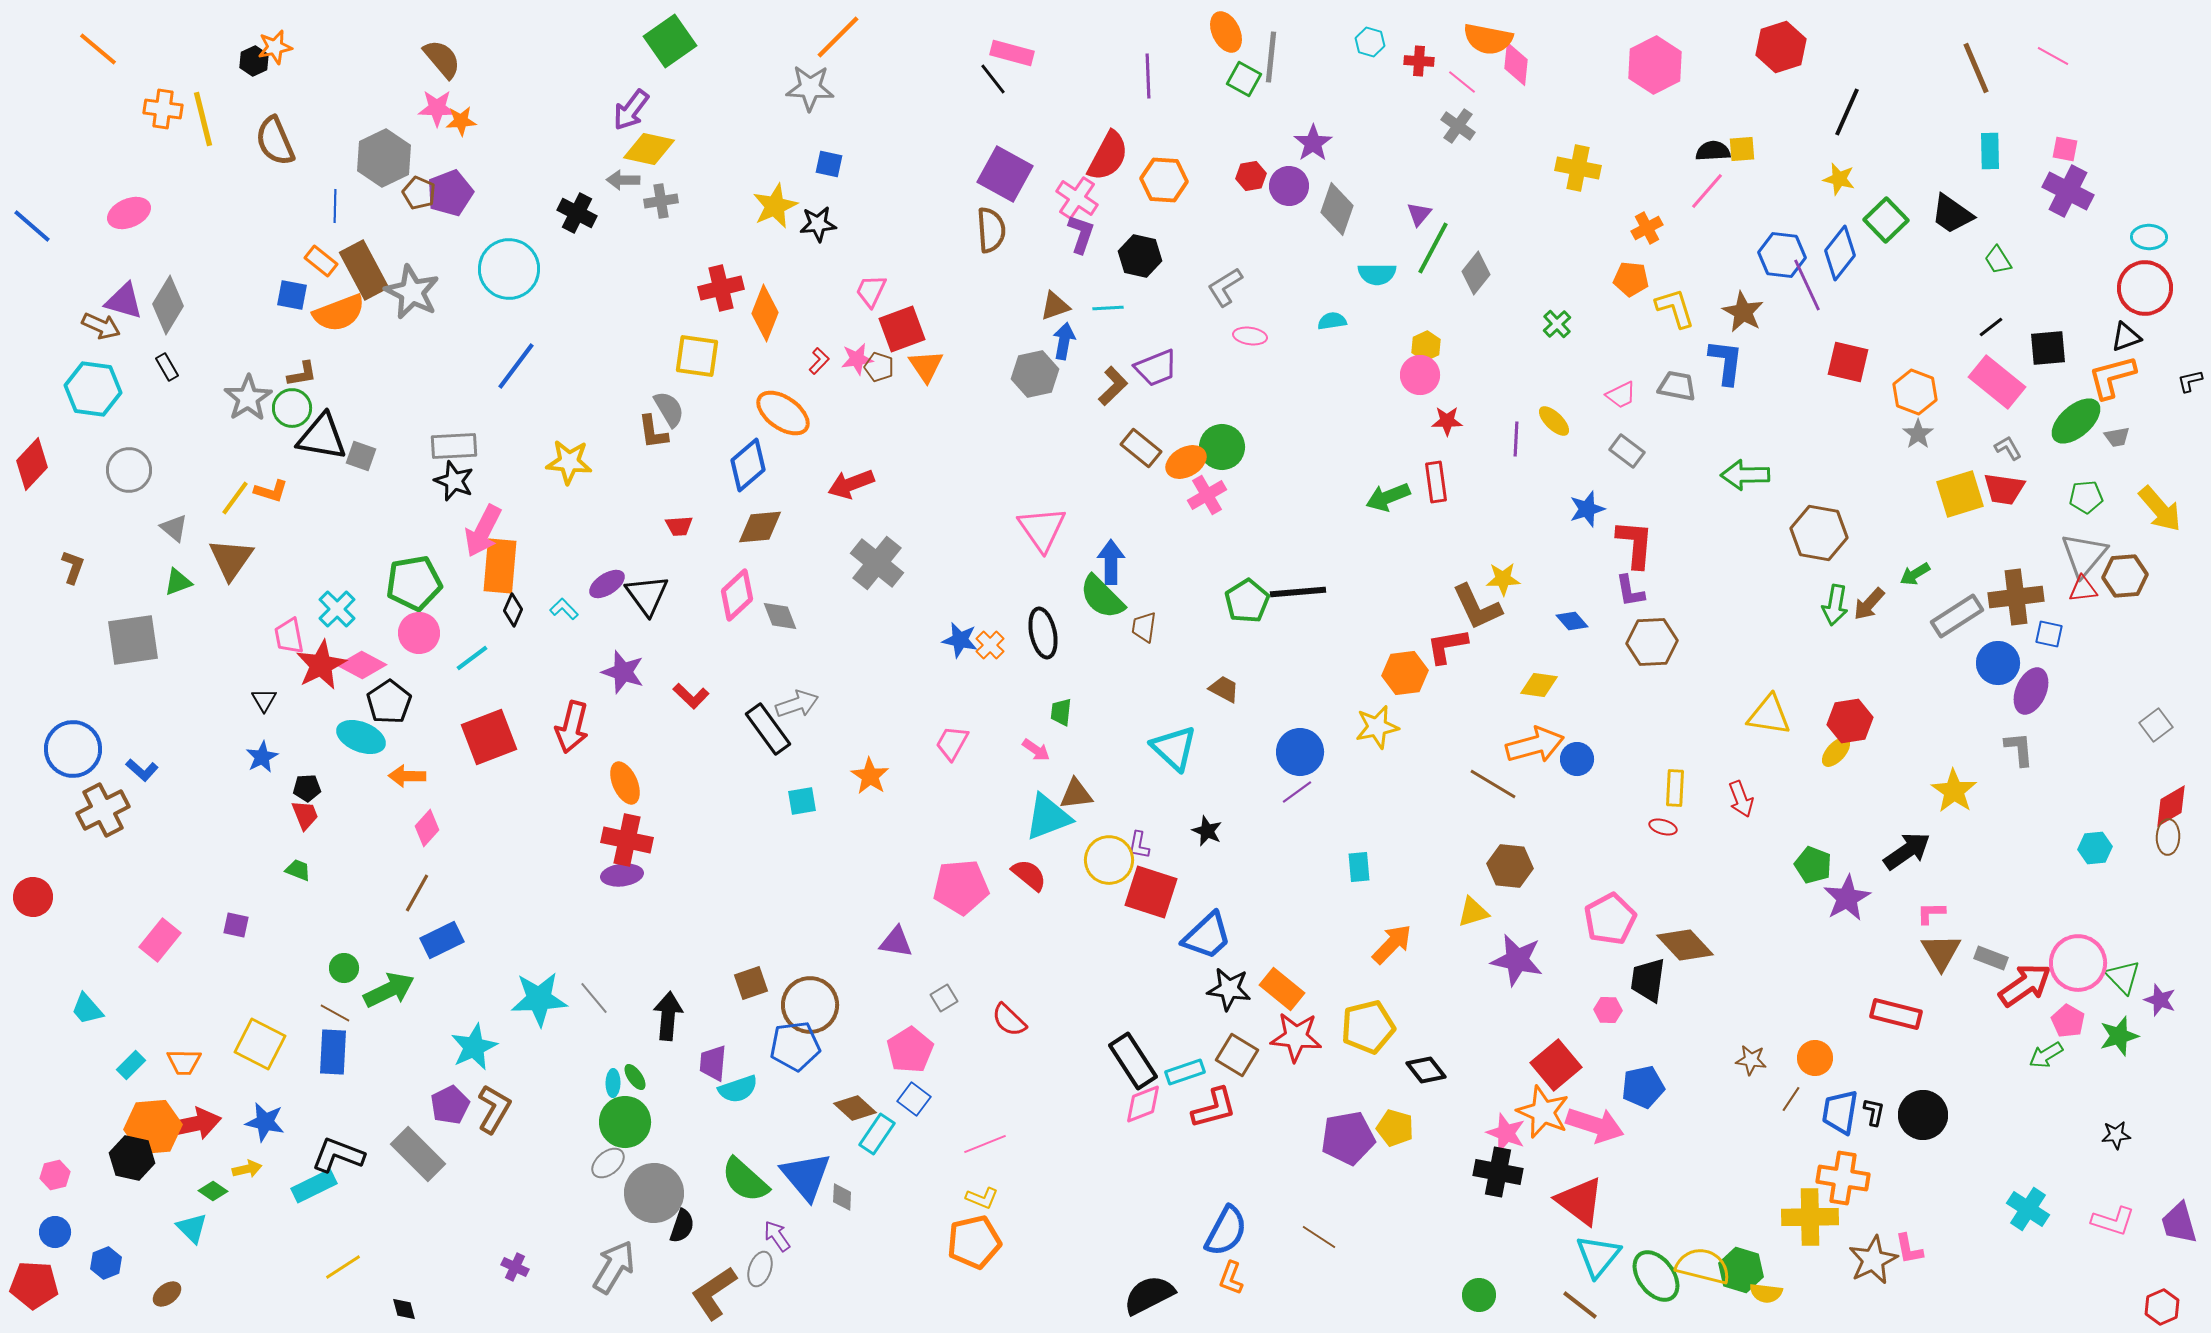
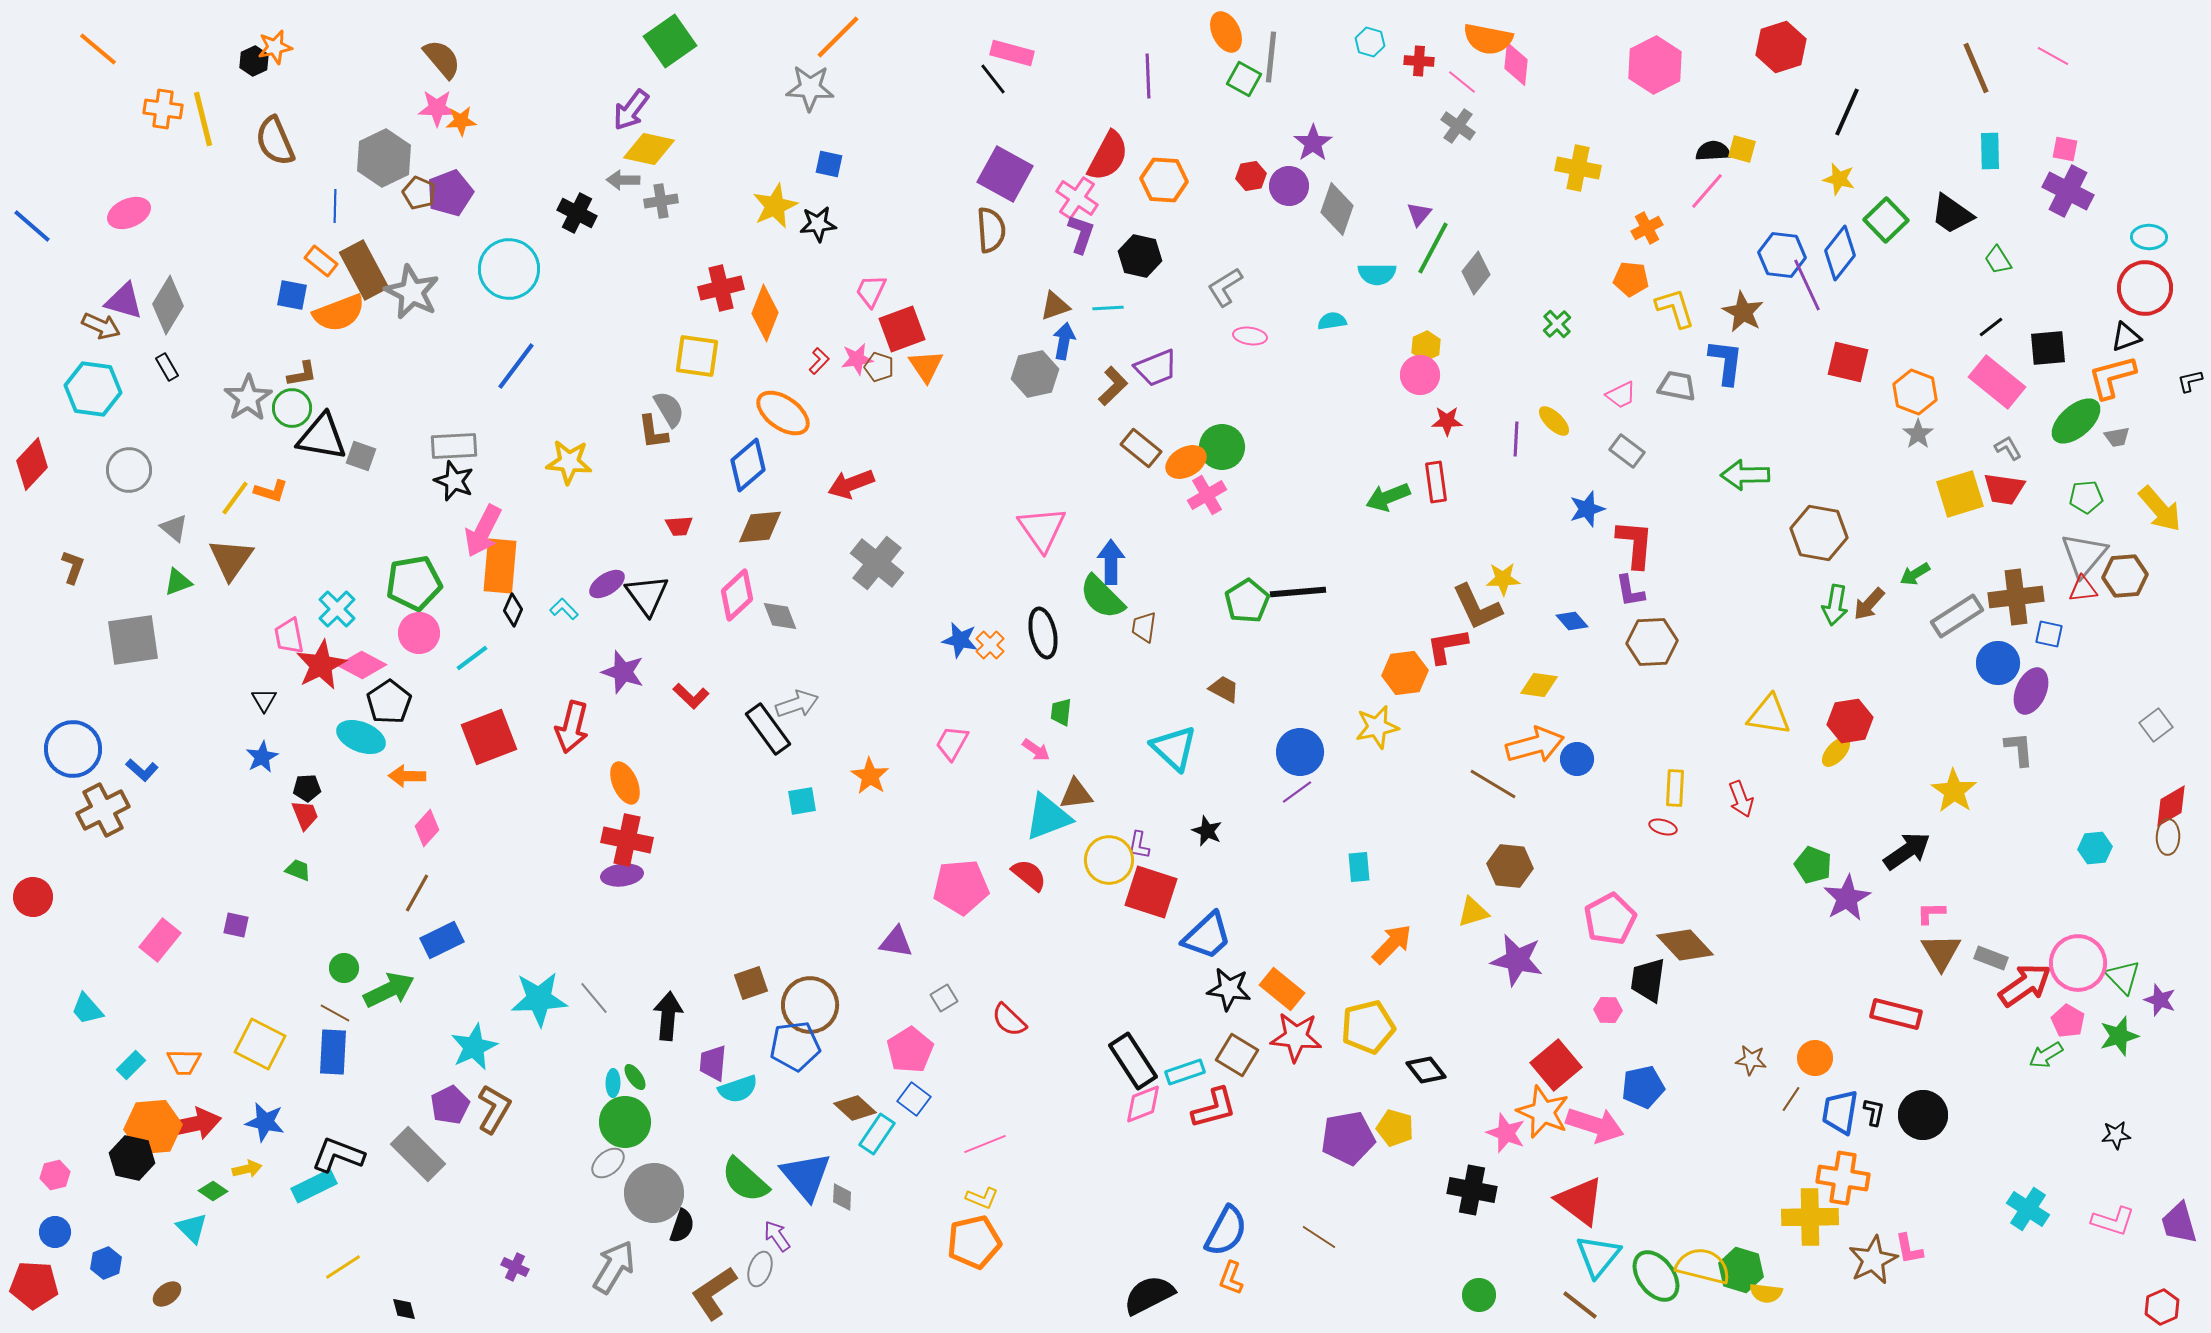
yellow square at (1742, 149): rotated 20 degrees clockwise
black cross at (1498, 1172): moved 26 px left, 18 px down
